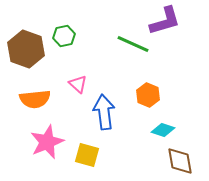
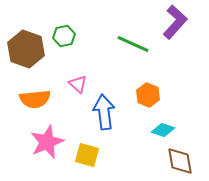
purple L-shape: moved 10 px right, 1 px down; rotated 32 degrees counterclockwise
